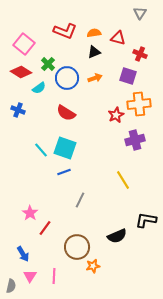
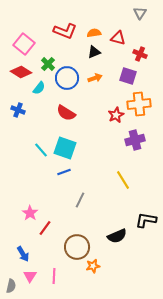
cyan semicircle: rotated 16 degrees counterclockwise
